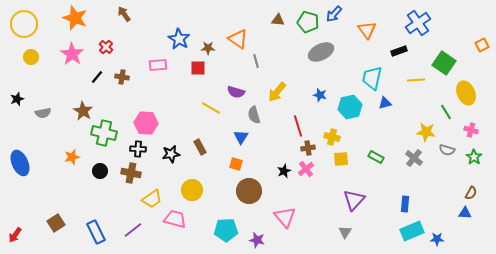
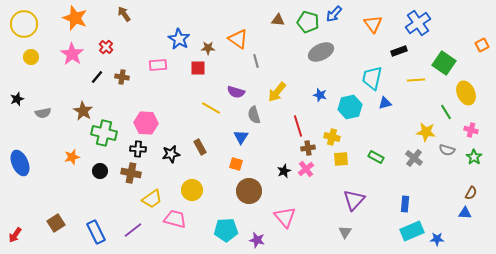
orange triangle at (367, 30): moved 6 px right, 6 px up
